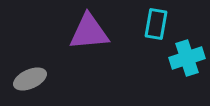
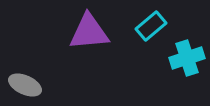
cyan rectangle: moved 5 px left, 2 px down; rotated 40 degrees clockwise
gray ellipse: moved 5 px left, 6 px down; rotated 48 degrees clockwise
